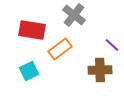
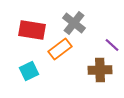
gray cross: moved 8 px down
